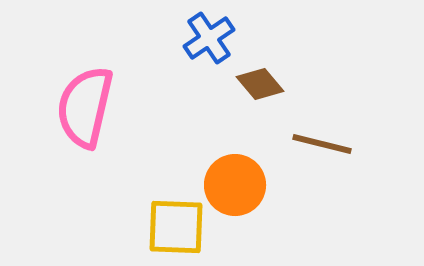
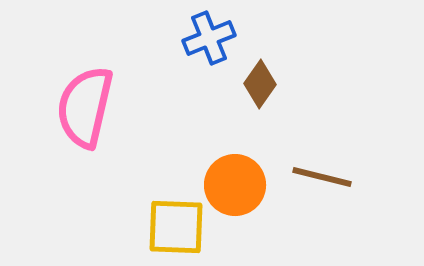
blue cross: rotated 12 degrees clockwise
brown diamond: rotated 75 degrees clockwise
brown line: moved 33 px down
